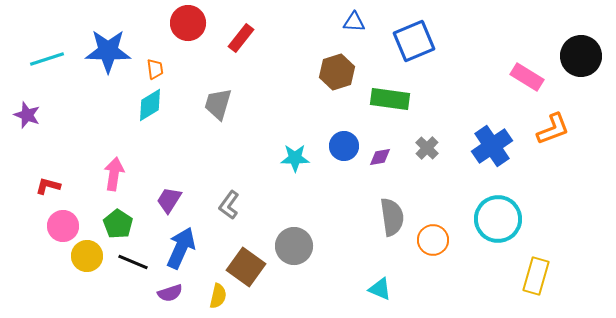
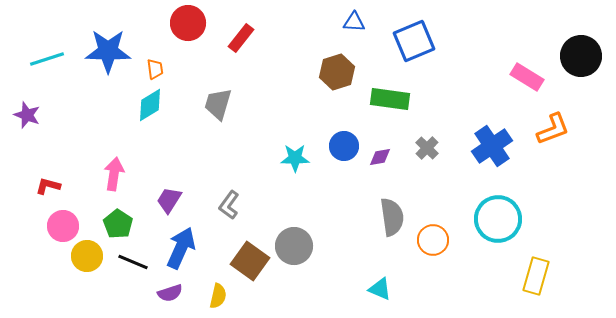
brown square: moved 4 px right, 6 px up
